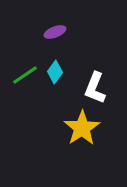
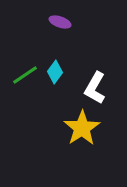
purple ellipse: moved 5 px right, 10 px up; rotated 40 degrees clockwise
white L-shape: rotated 8 degrees clockwise
